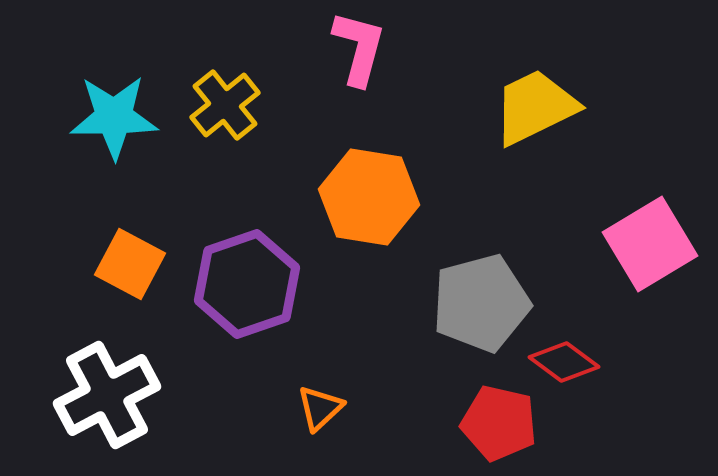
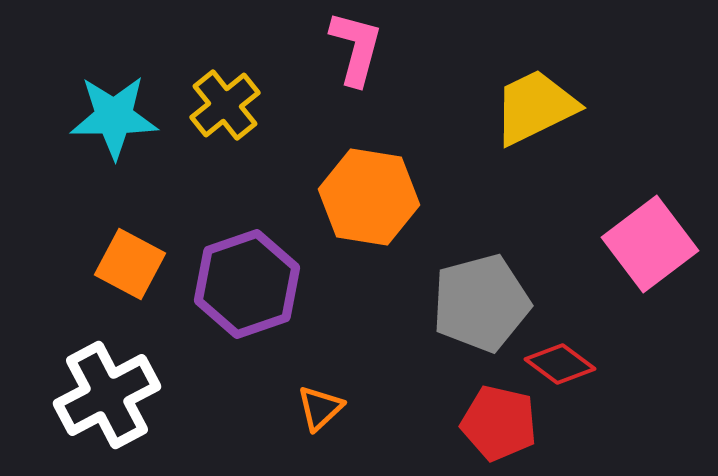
pink L-shape: moved 3 px left
pink square: rotated 6 degrees counterclockwise
red diamond: moved 4 px left, 2 px down
